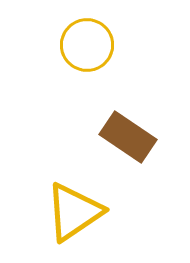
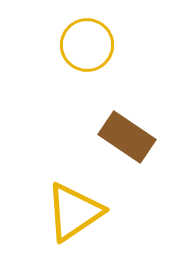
brown rectangle: moved 1 px left
